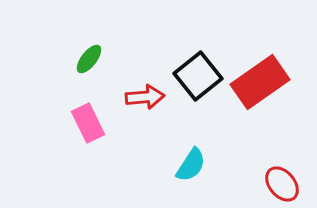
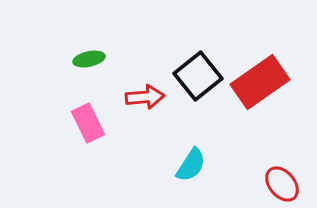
green ellipse: rotated 40 degrees clockwise
